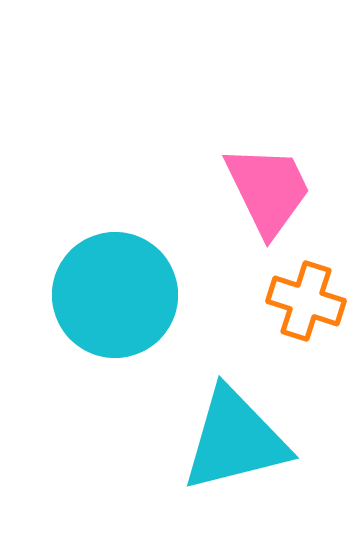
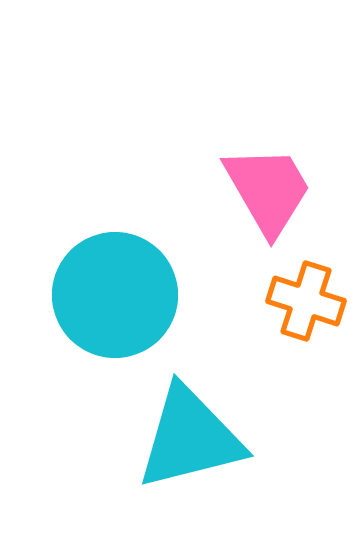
pink trapezoid: rotated 4 degrees counterclockwise
cyan triangle: moved 45 px left, 2 px up
